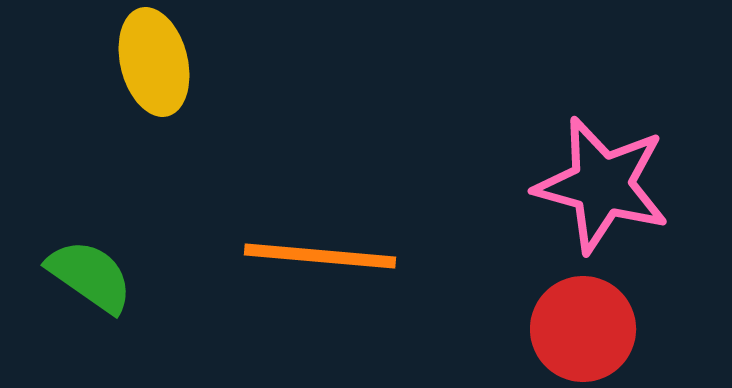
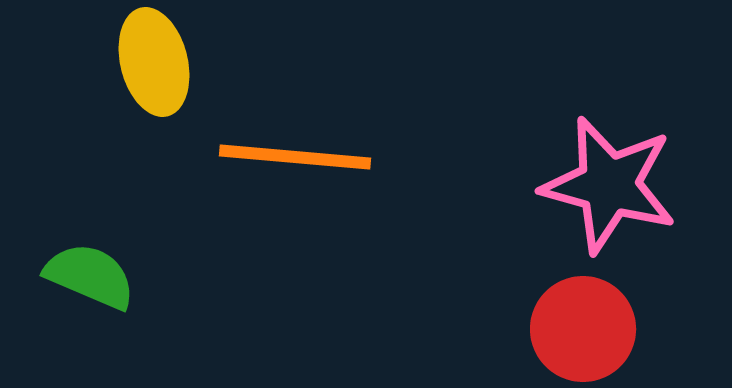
pink star: moved 7 px right
orange line: moved 25 px left, 99 px up
green semicircle: rotated 12 degrees counterclockwise
